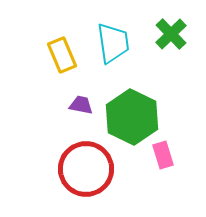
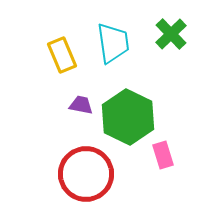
green hexagon: moved 4 px left
red circle: moved 5 px down
